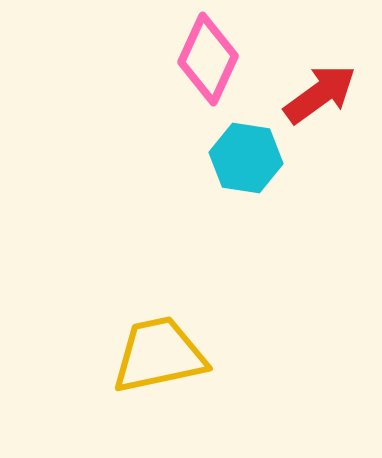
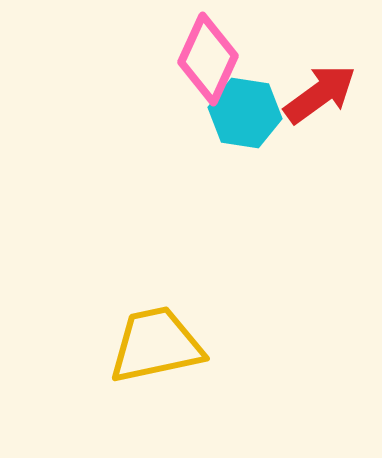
cyan hexagon: moved 1 px left, 45 px up
yellow trapezoid: moved 3 px left, 10 px up
